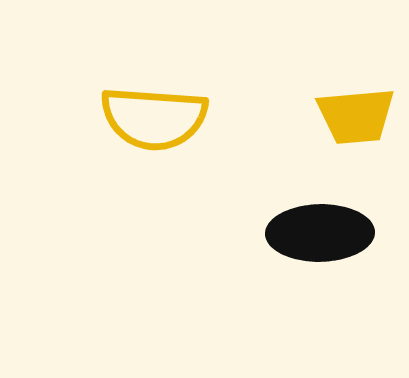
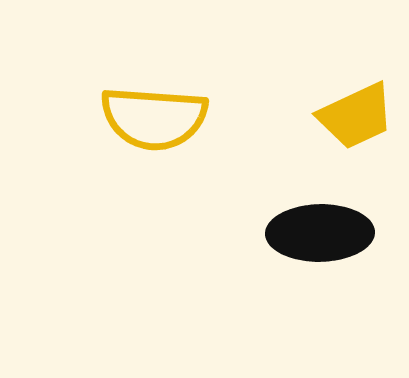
yellow trapezoid: rotated 20 degrees counterclockwise
